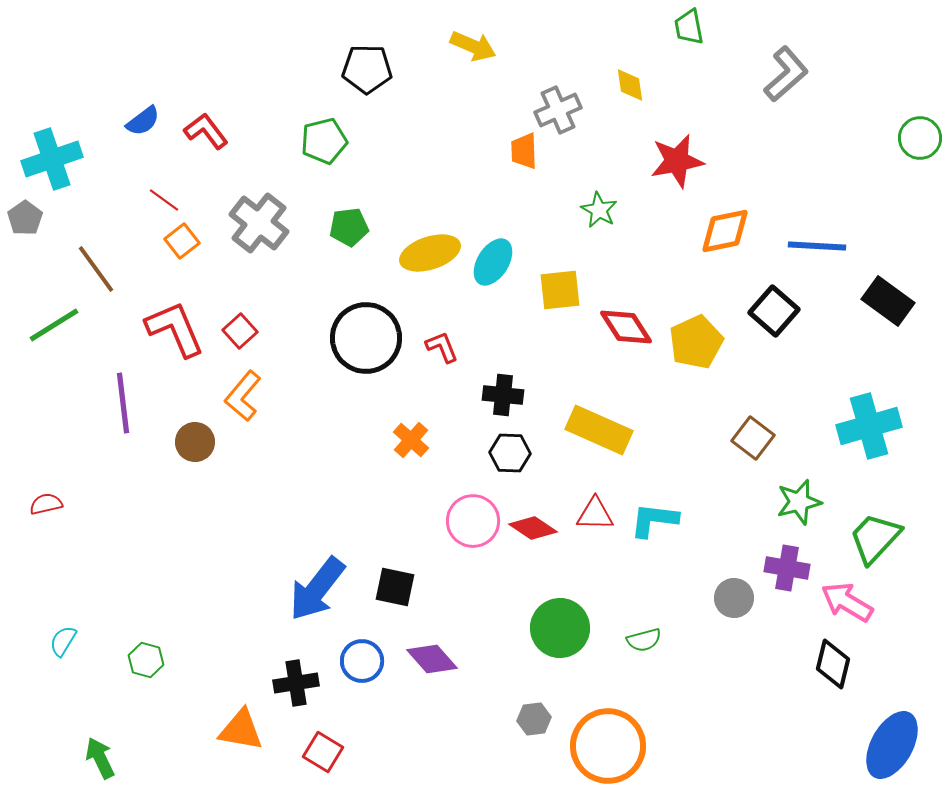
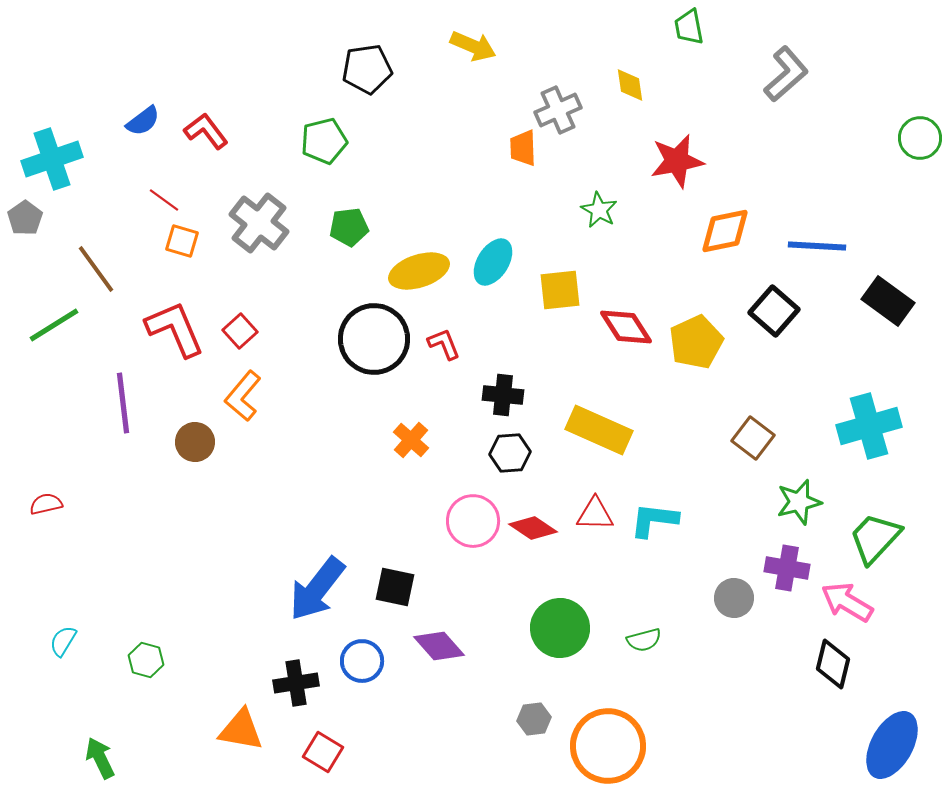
black pentagon at (367, 69): rotated 9 degrees counterclockwise
orange trapezoid at (524, 151): moved 1 px left, 3 px up
orange square at (182, 241): rotated 36 degrees counterclockwise
yellow ellipse at (430, 253): moved 11 px left, 18 px down
black circle at (366, 338): moved 8 px right, 1 px down
red L-shape at (442, 347): moved 2 px right, 3 px up
black hexagon at (510, 453): rotated 6 degrees counterclockwise
purple diamond at (432, 659): moved 7 px right, 13 px up
